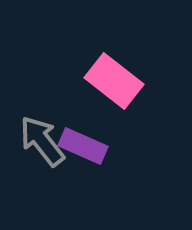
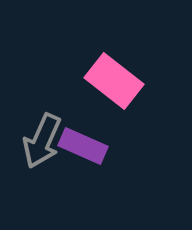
gray arrow: rotated 118 degrees counterclockwise
